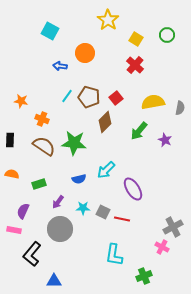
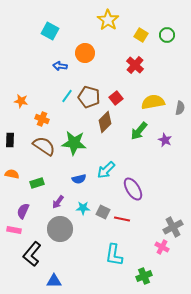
yellow square: moved 5 px right, 4 px up
green rectangle: moved 2 px left, 1 px up
